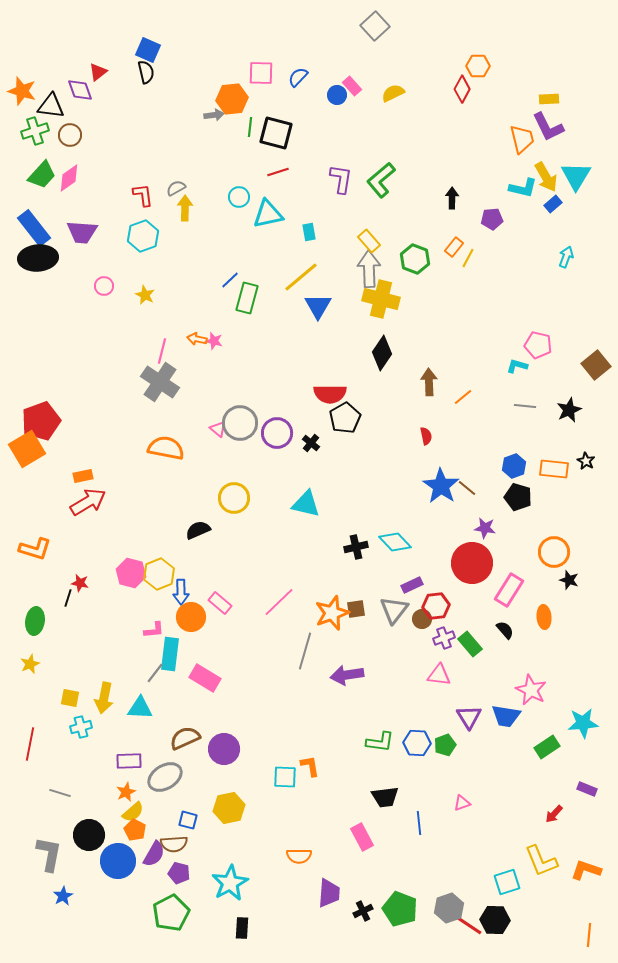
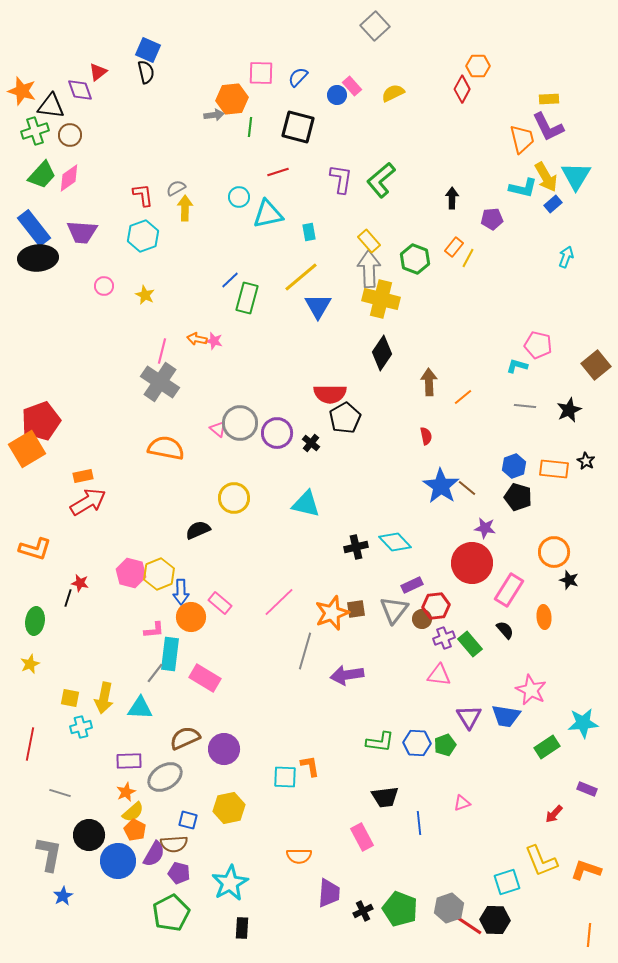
black square at (276, 133): moved 22 px right, 6 px up
